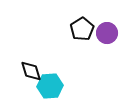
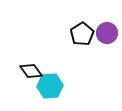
black pentagon: moved 5 px down
black diamond: rotated 20 degrees counterclockwise
